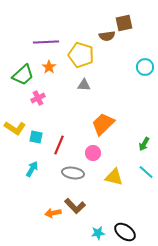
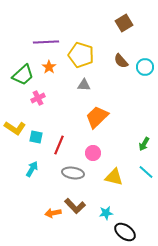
brown square: rotated 18 degrees counterclockwise
brown semicircle: moved 14 px right, 25 px down; rotated 56 degrees clockwise
orange trapezoid: moved 6 px left, 7 px up
cyan star: moved 8 px right, 20 px up
